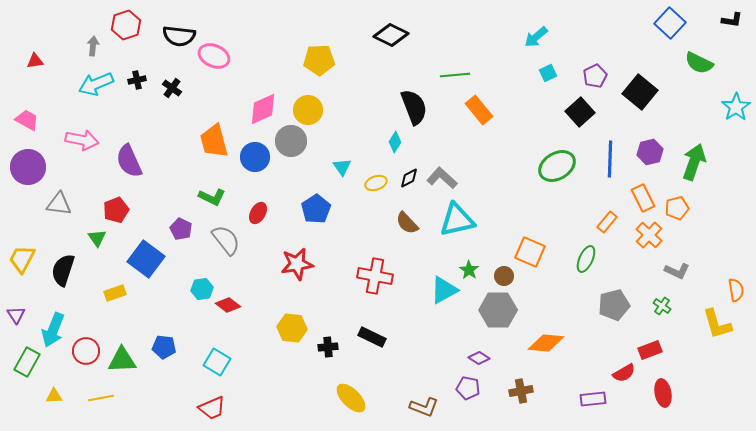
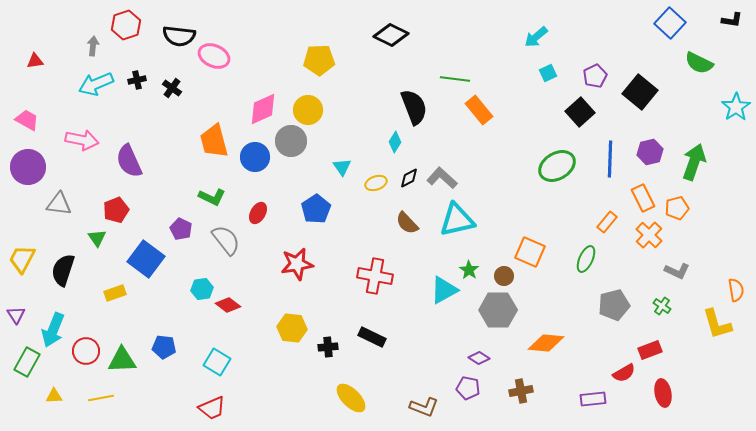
green line at (455, 75): moved 4 px down; rotated 12 degrees clockwise
